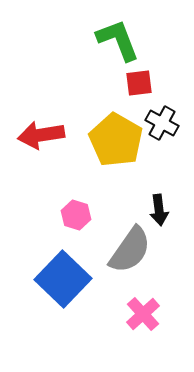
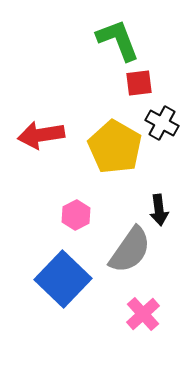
yellow pentagon: moved 1 px left, 7 px down
pink hexagon: rotated 16 degrees clockwise
